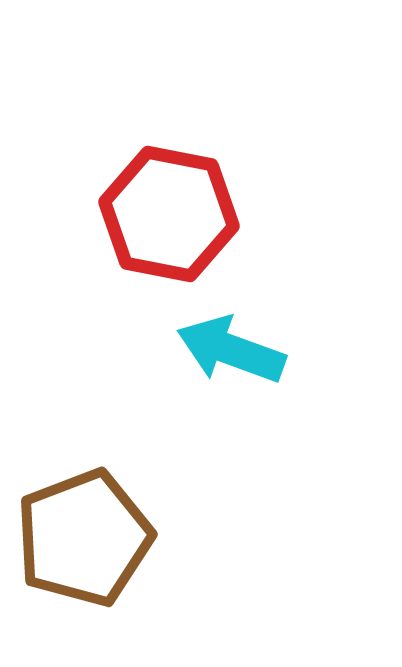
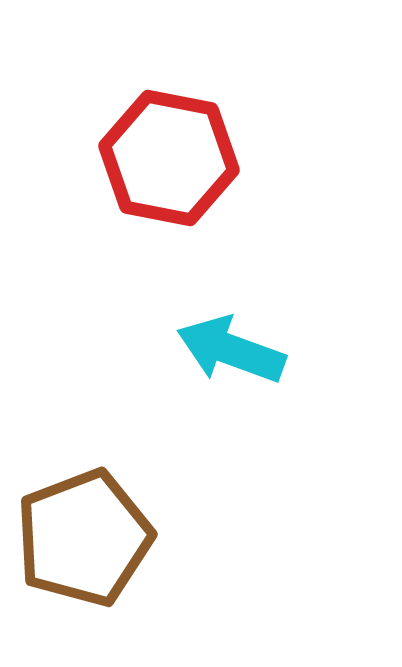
red hexagon: moved 56 px up
